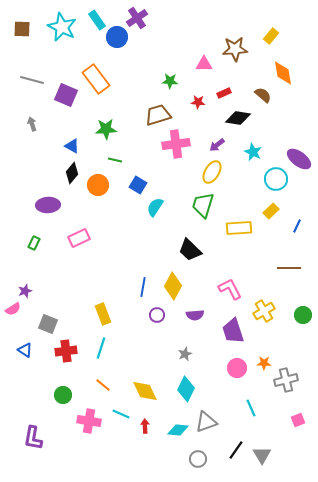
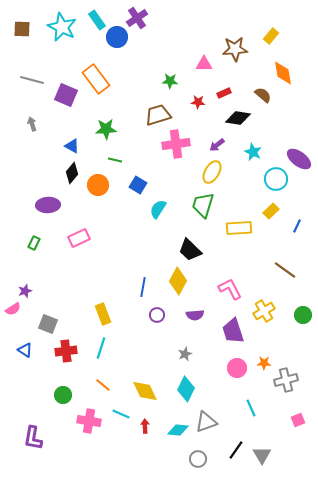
cyan semicircle at (155, 207): moved 3 px right, 2 px down
brown line at (289, 268): moved 4 px left, 2 px down; rotated 35 degrees clockwise
yellow diamond at (173, 286): moved 5 px right, 5 px up
